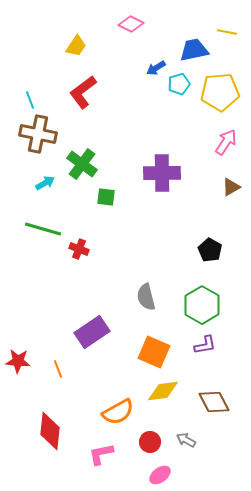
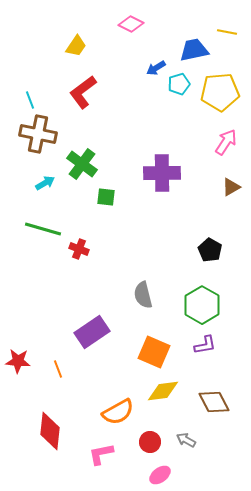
gray semicircle: moved 3 px left, 2 px up
